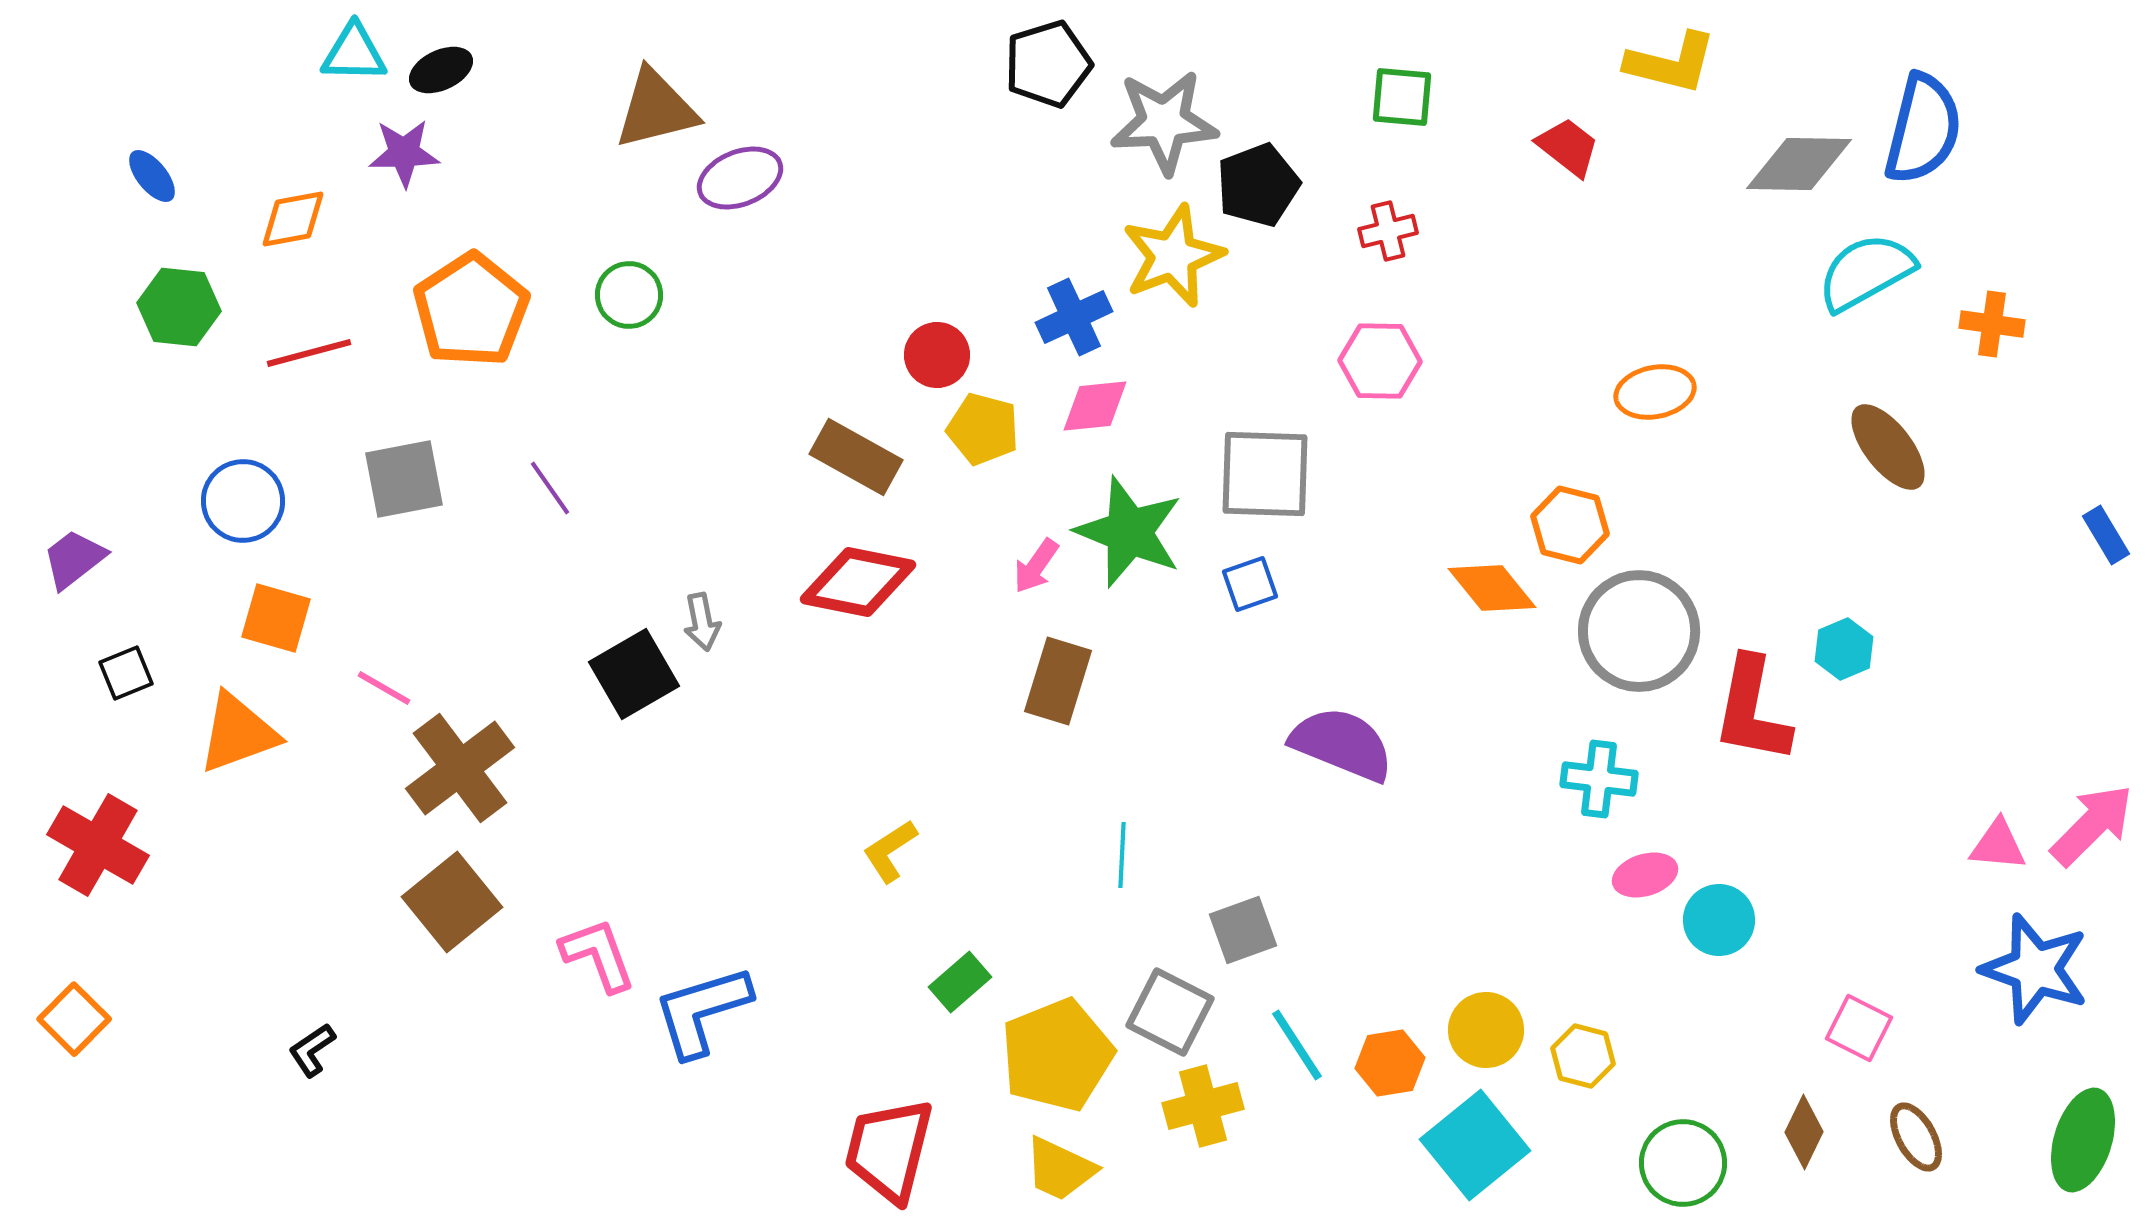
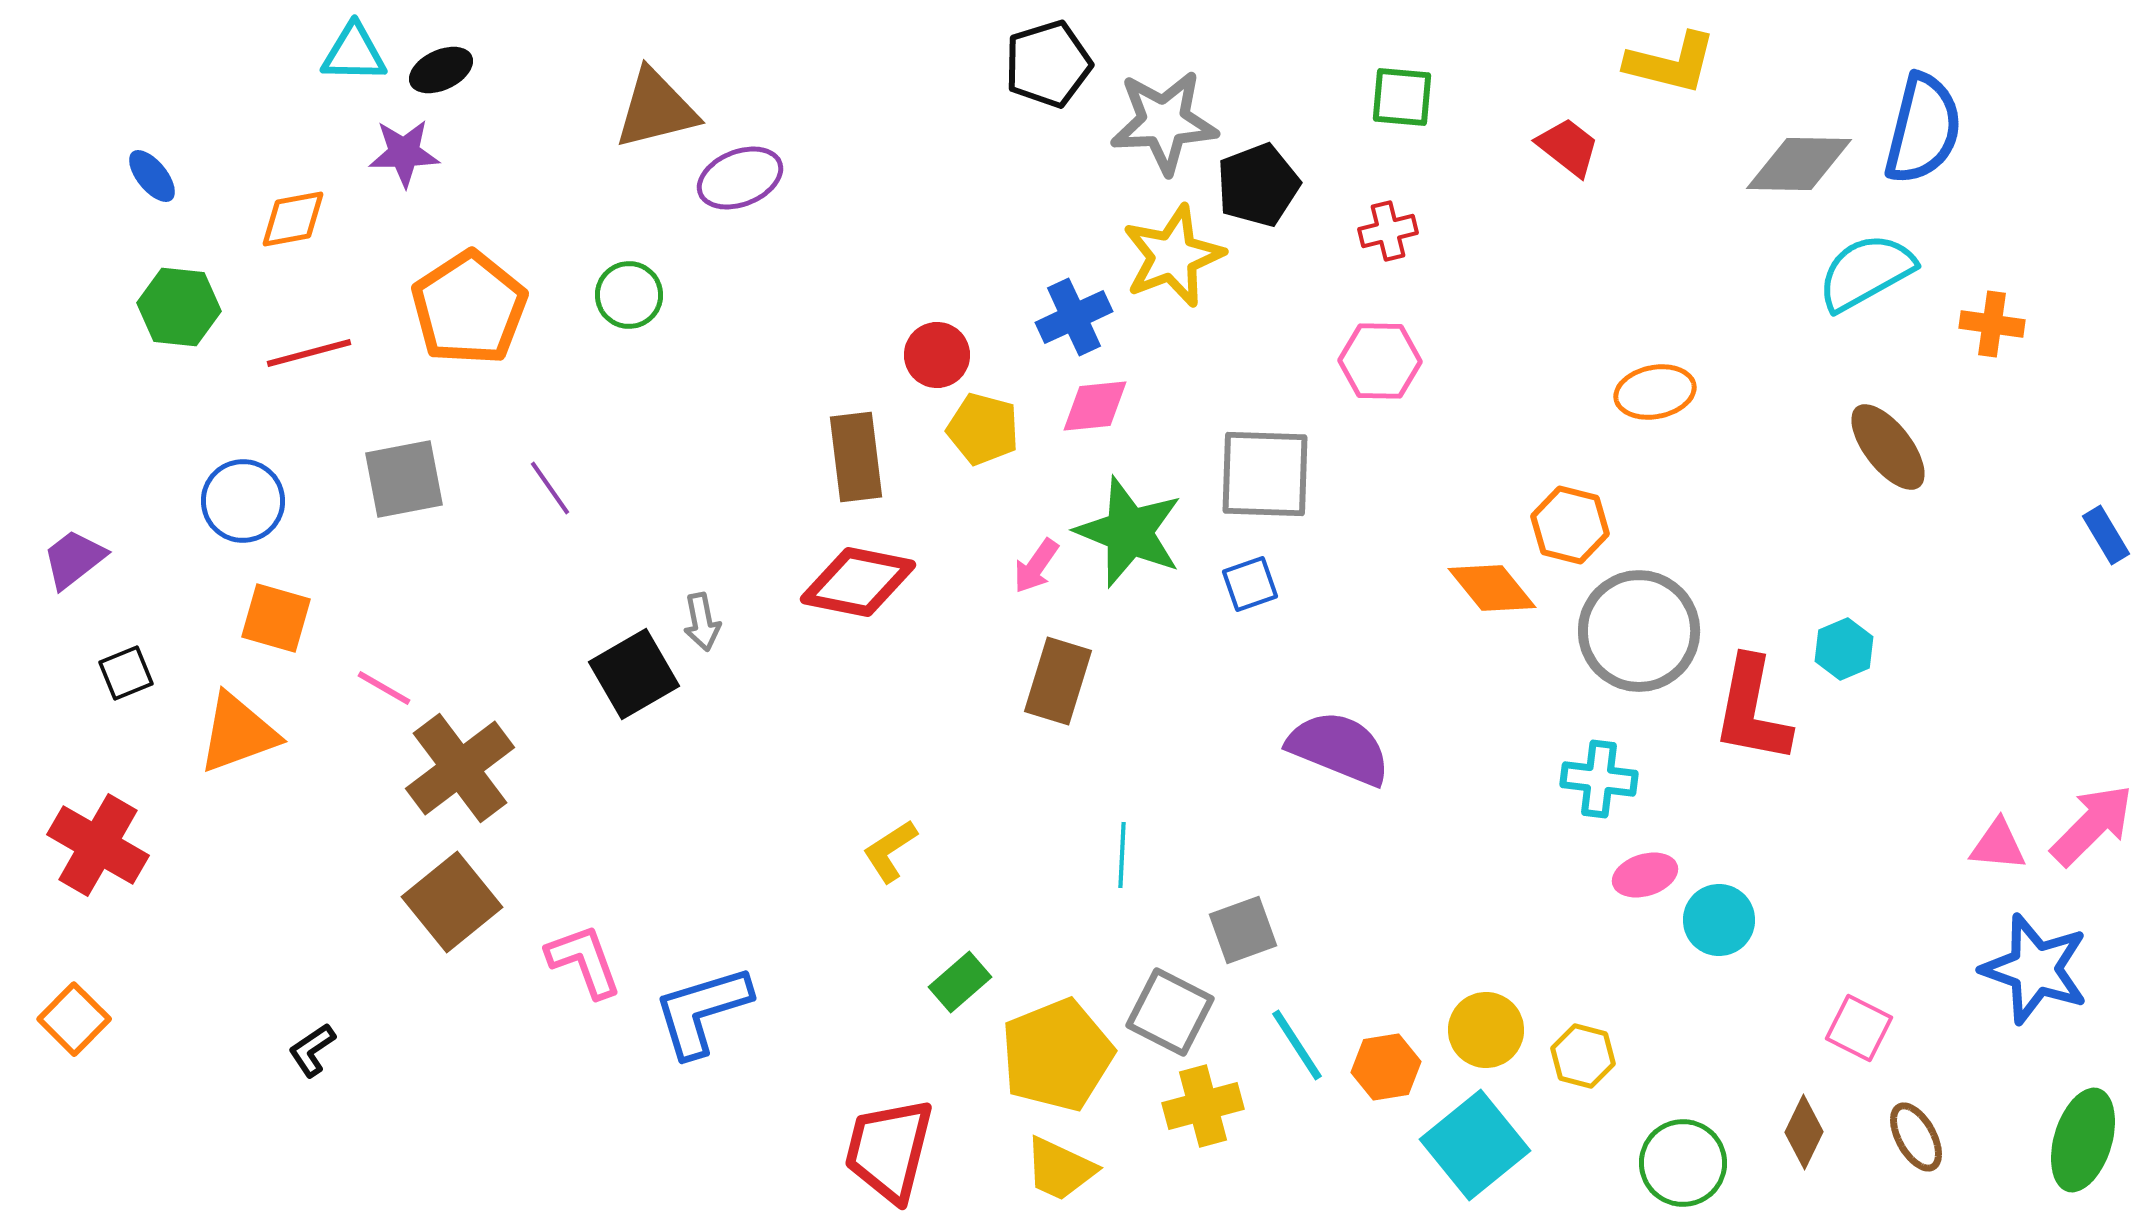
orange pentagon at (471, 310): moved 2 px left, 2 px up
brown rectangle at (856, 457): rotated 54 degrees clockwise
purple semicircle at (1342, 744): moved 3 px left, 4 px down
pink L-shape at (598, 955): moved 14 px left, 6 px down
orange hexagon at (1390, 1063): moved 4 px left, 4 px down
